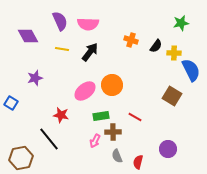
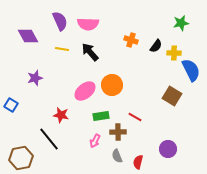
black arrow: rotated 78 degrees counterclockwise
blue square: moved 2 px down
brown cross: moved 5 px right
